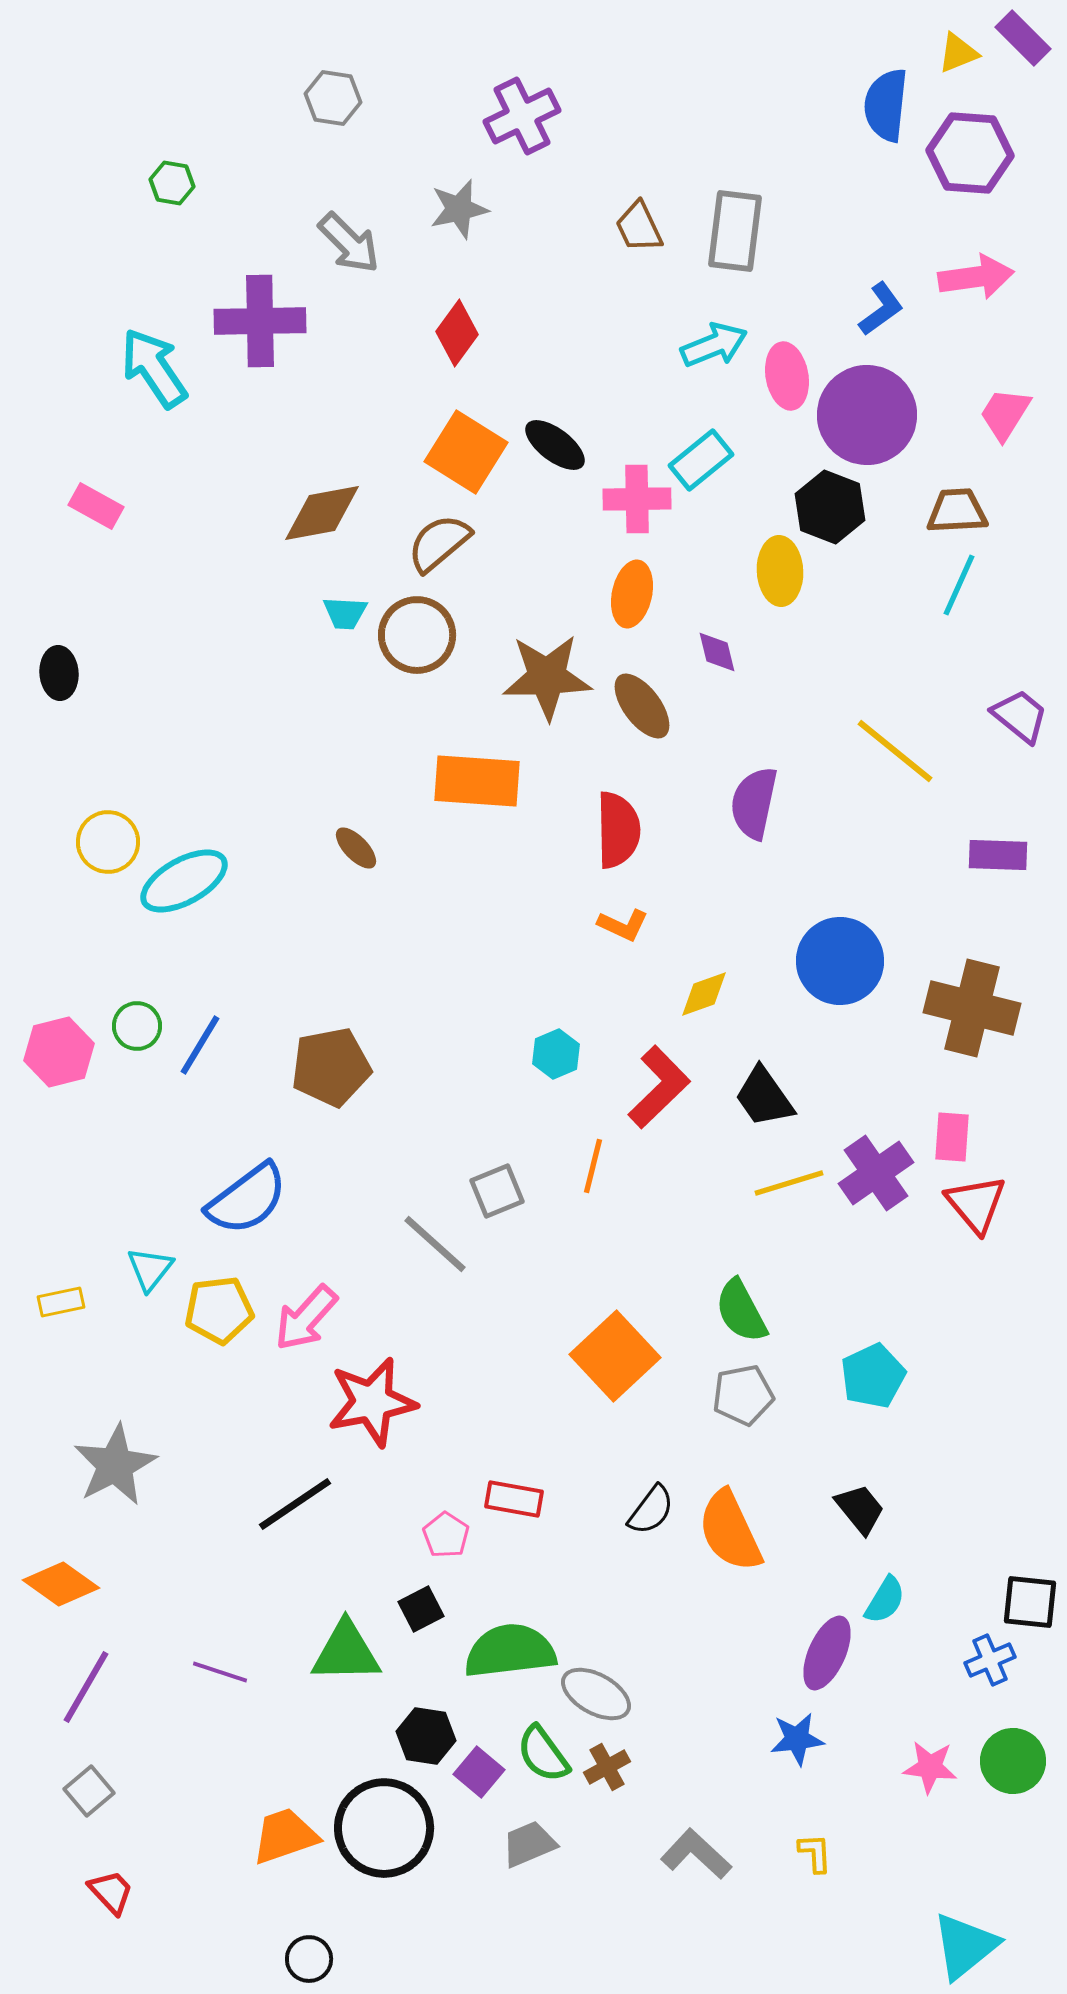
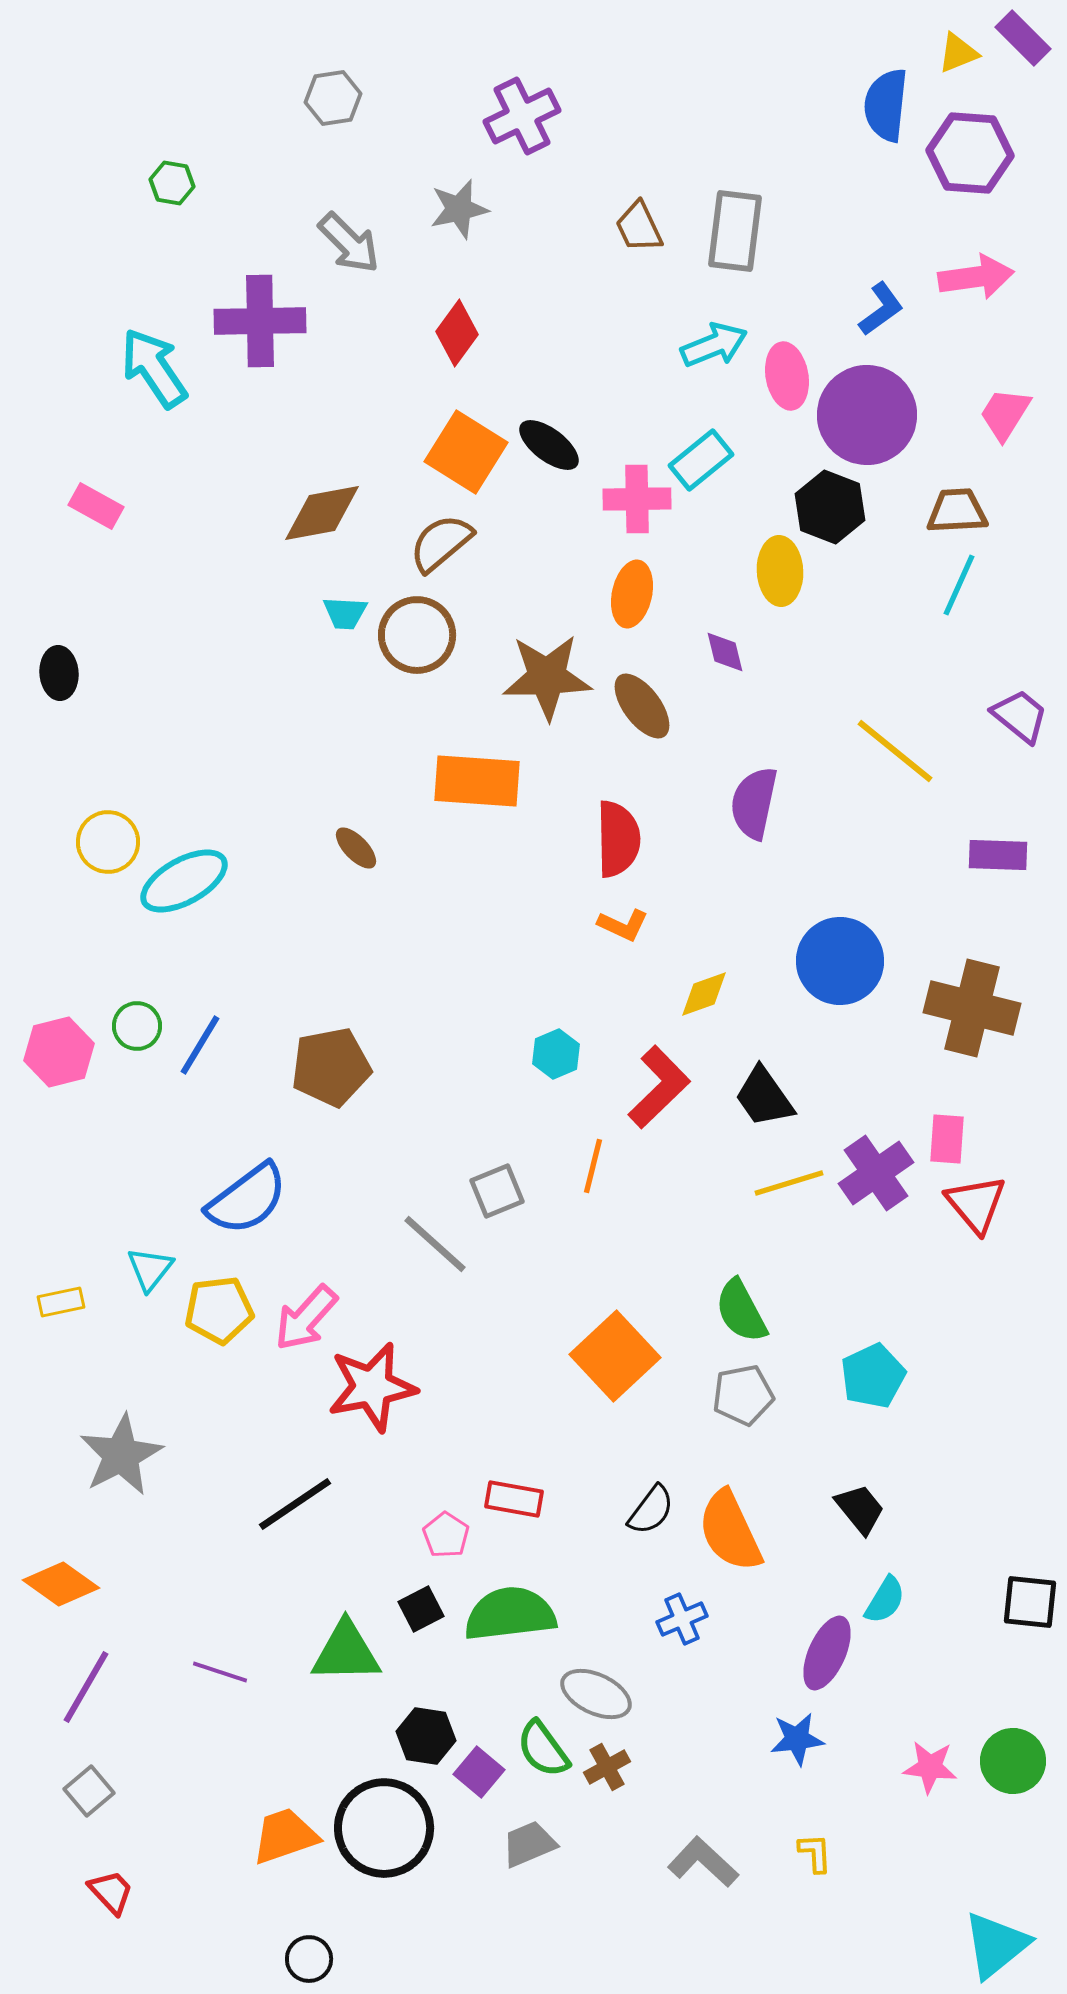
gray hexagon at (333, 98): rotated 18 degrees counterclockwise
black ellipse at (555, 445): moved 6 px left
brown semicircle at (439, 543): moved 2 px right
purple diamond at (717, 652): moved 8 px right
red semicircle at (618, 830): moved 9 px down
pink rectangle at (952, 1137): moved 5 px left, 2 px down
red star at (372, 1402): moved 15 px up
gray star at (115, 1465): moved 6 px right, 10 px up
green semicircle at (510, 1651): moved 37 px up
blue cross at (990, 1660): moved 308 px left, 41 px up
gray ellipse at (596, 1694): rotated 4 degrees counterclockwise
green semicircle at (543, 1754): moved 5 px up
gray L-shape at (696, 1854): moved 7 px right, 8 px down
cyan triangle at (965, 1946): moved 31 px right, 1 px up
